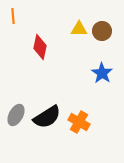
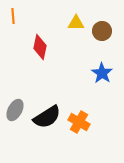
yellow triangle: moved 3 px left, 6 px up
gray ellipse: moved 1 px left, 5 px up
